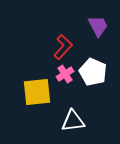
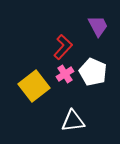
yellow square: moved 3 px left, 6 px up; rotated 32 degrees counterclockwise
